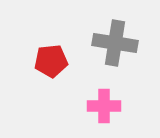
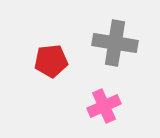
pink cross: rotated 24 degrees counterclockwise
